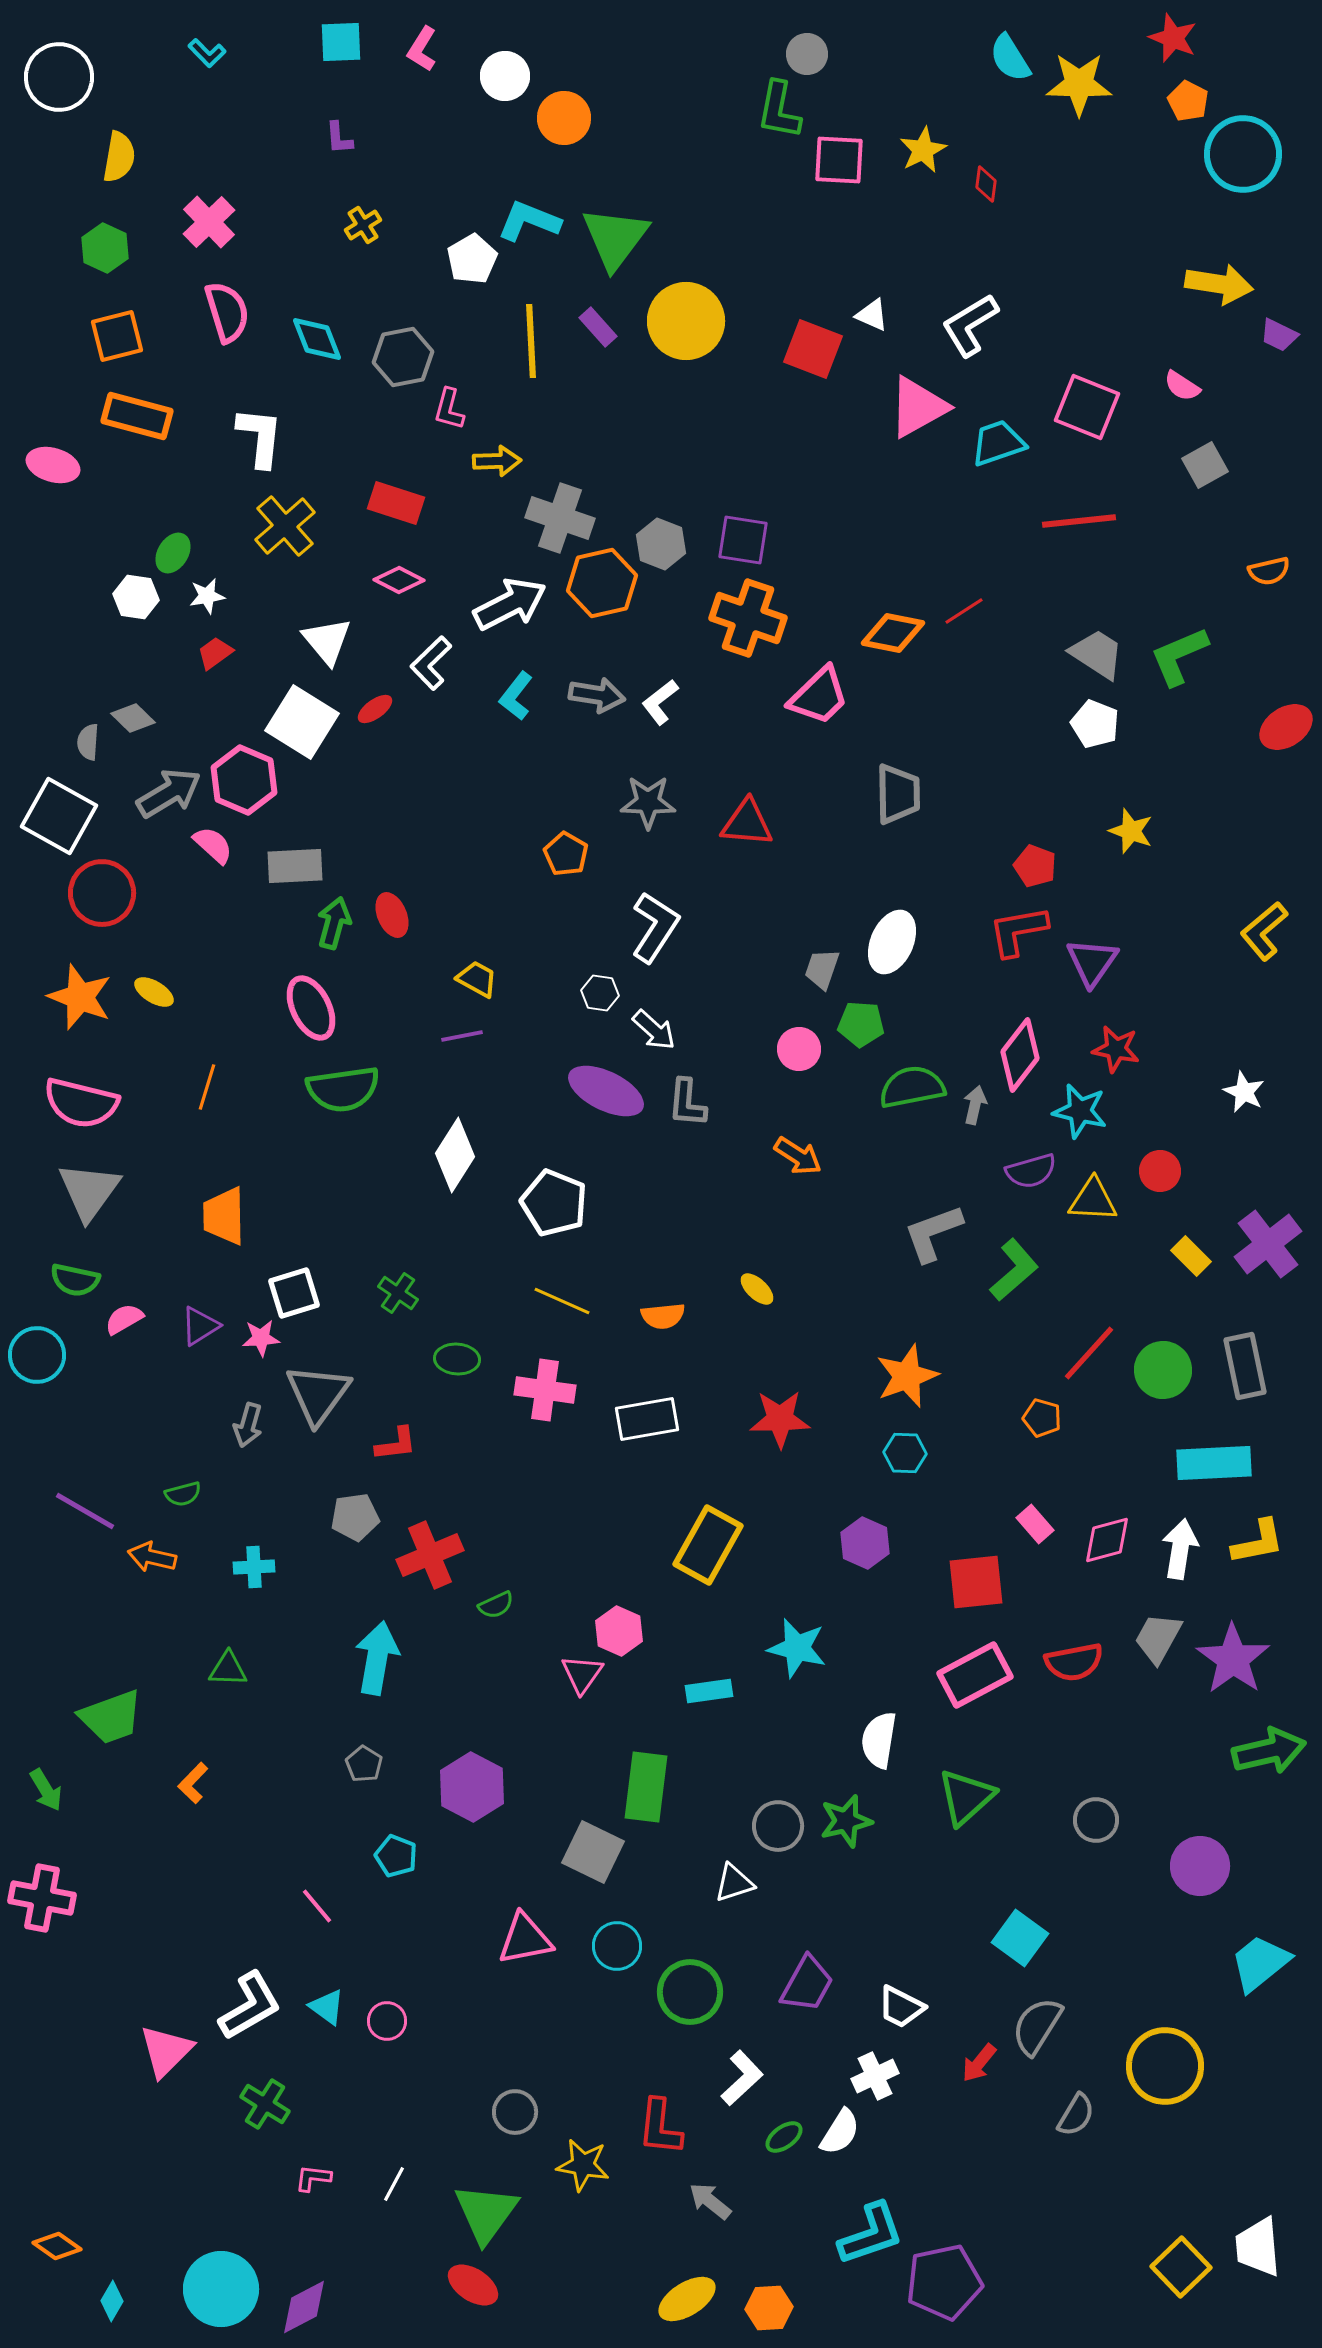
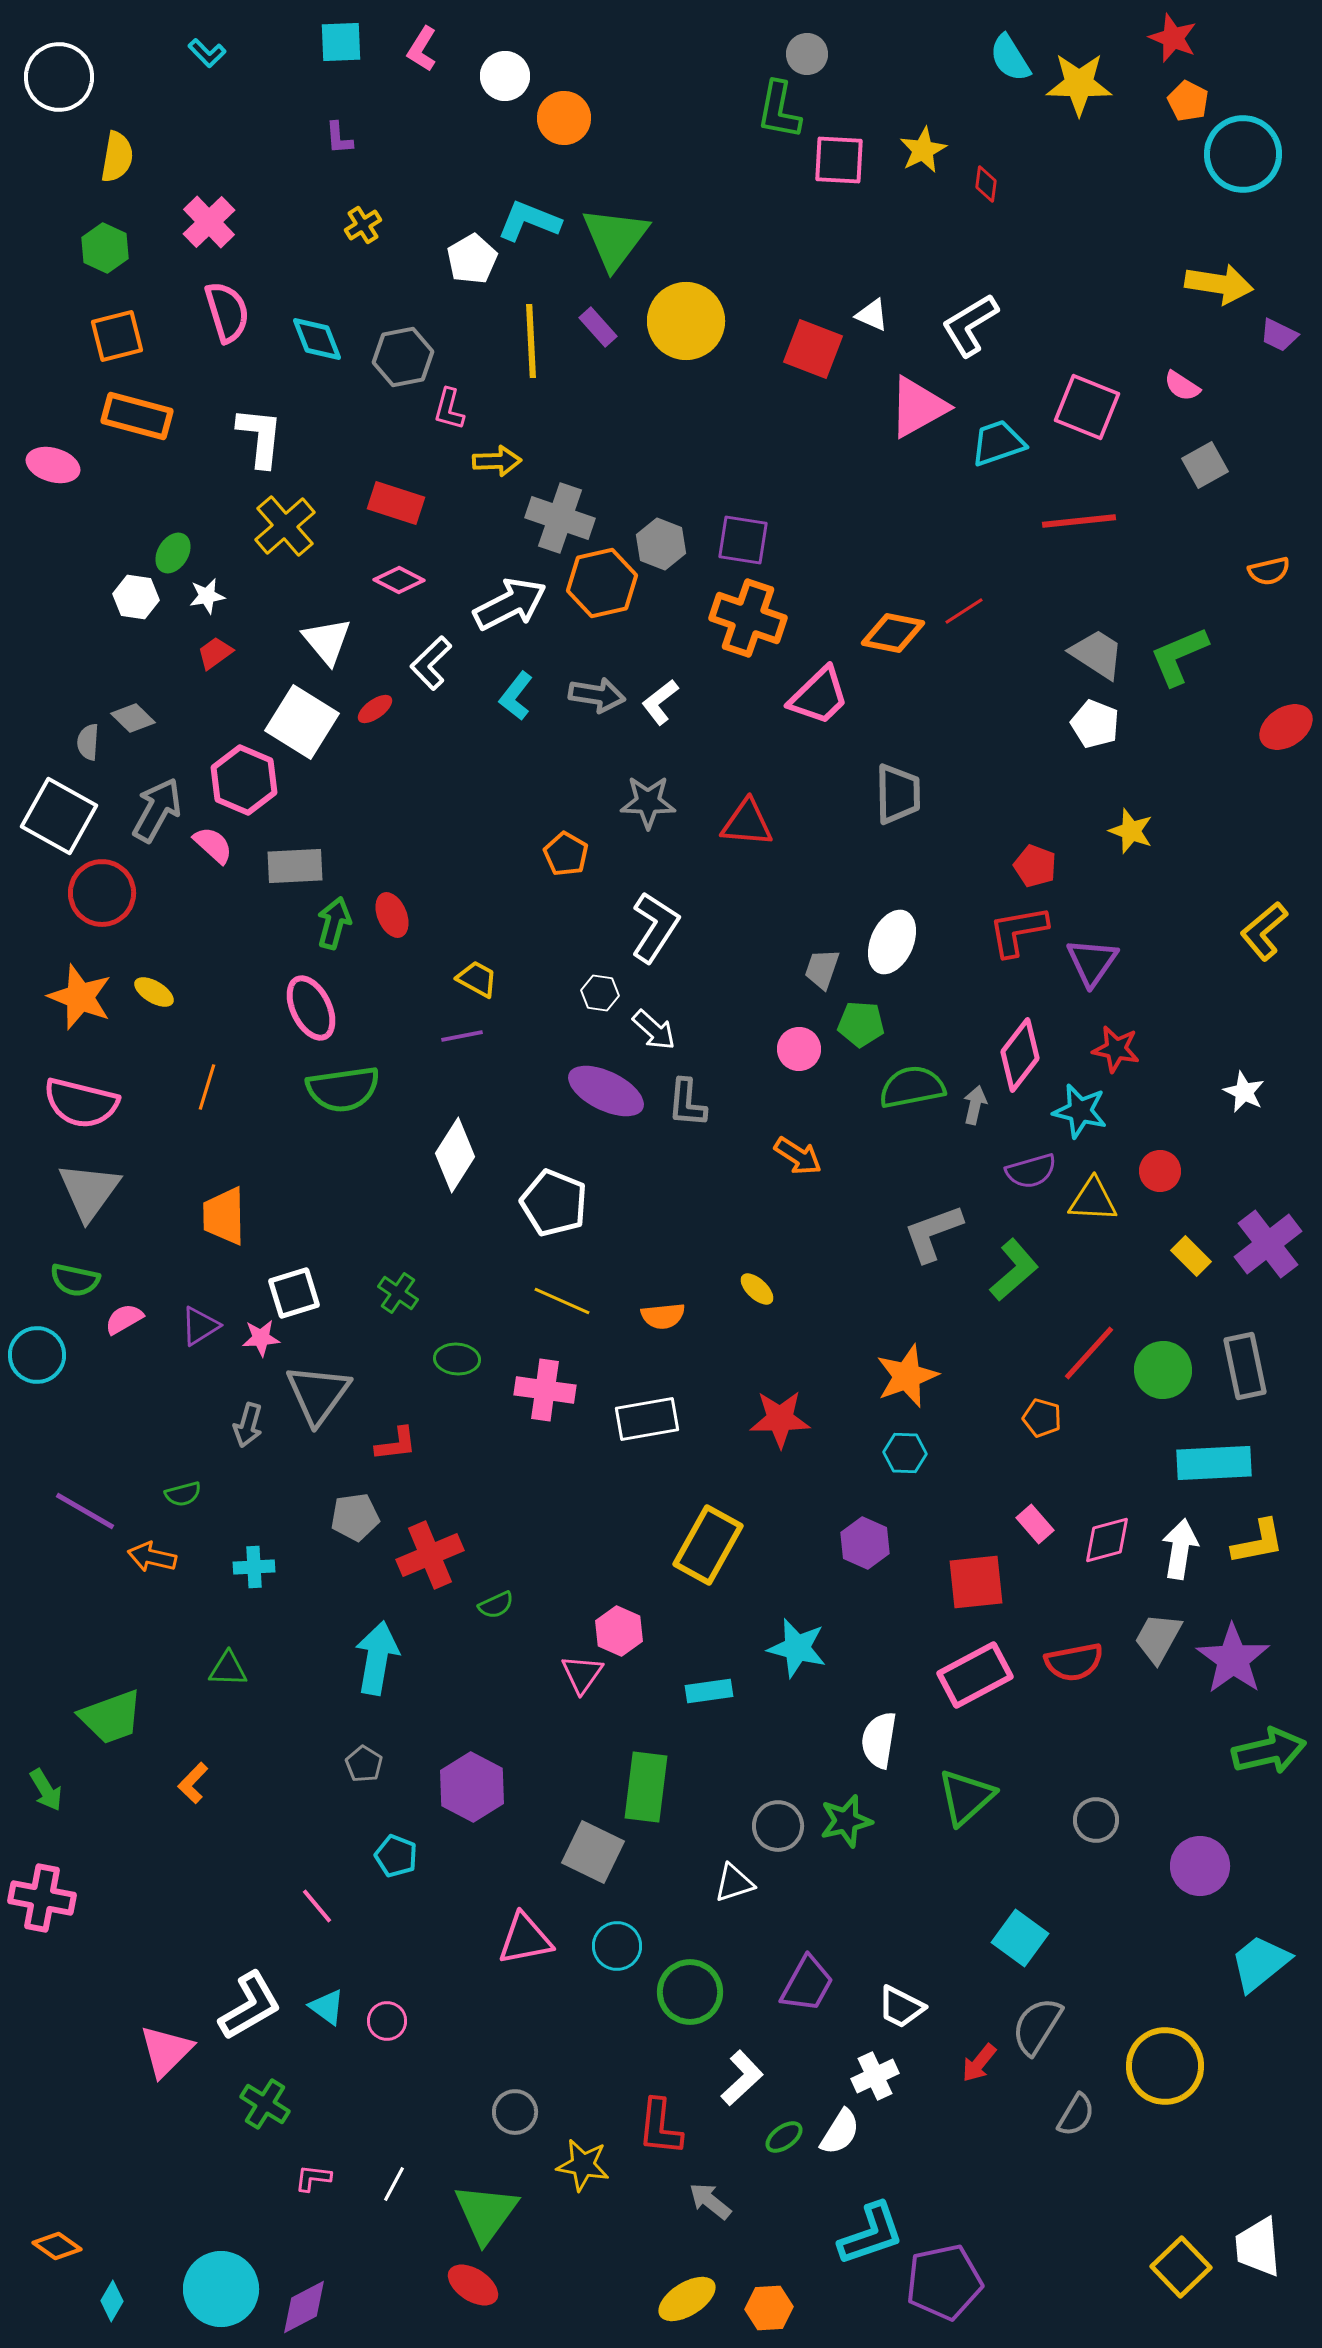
yellow semicircle at (119, 157): moved 2 px left
gray arrow at (169, 793): moved 12 px left, 17 px down; rotated 30 degrees counterclockwise
